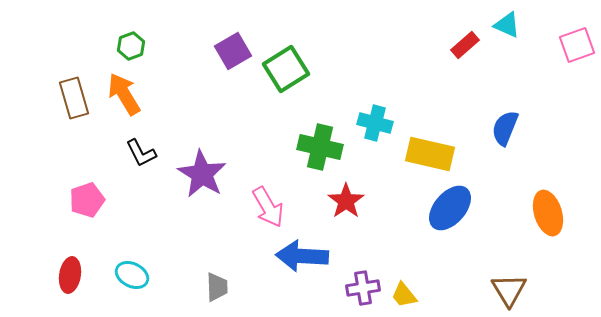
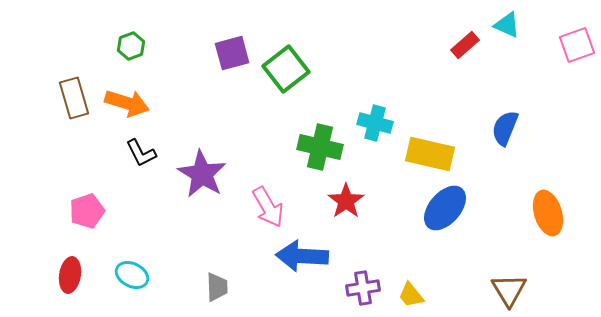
purple square: moved 1 px left, 2 px down; rotated 15 degrees clockwise
green square: rotated 6 degrees counterclockwise
orange arrow: moved 3 px right, 9 px down; rotated 138 degrees clockwise
pink pentagon: moved 11 px down
blue ellipse: moved 5 px left
yellow trapezoid: moved 7 px right
